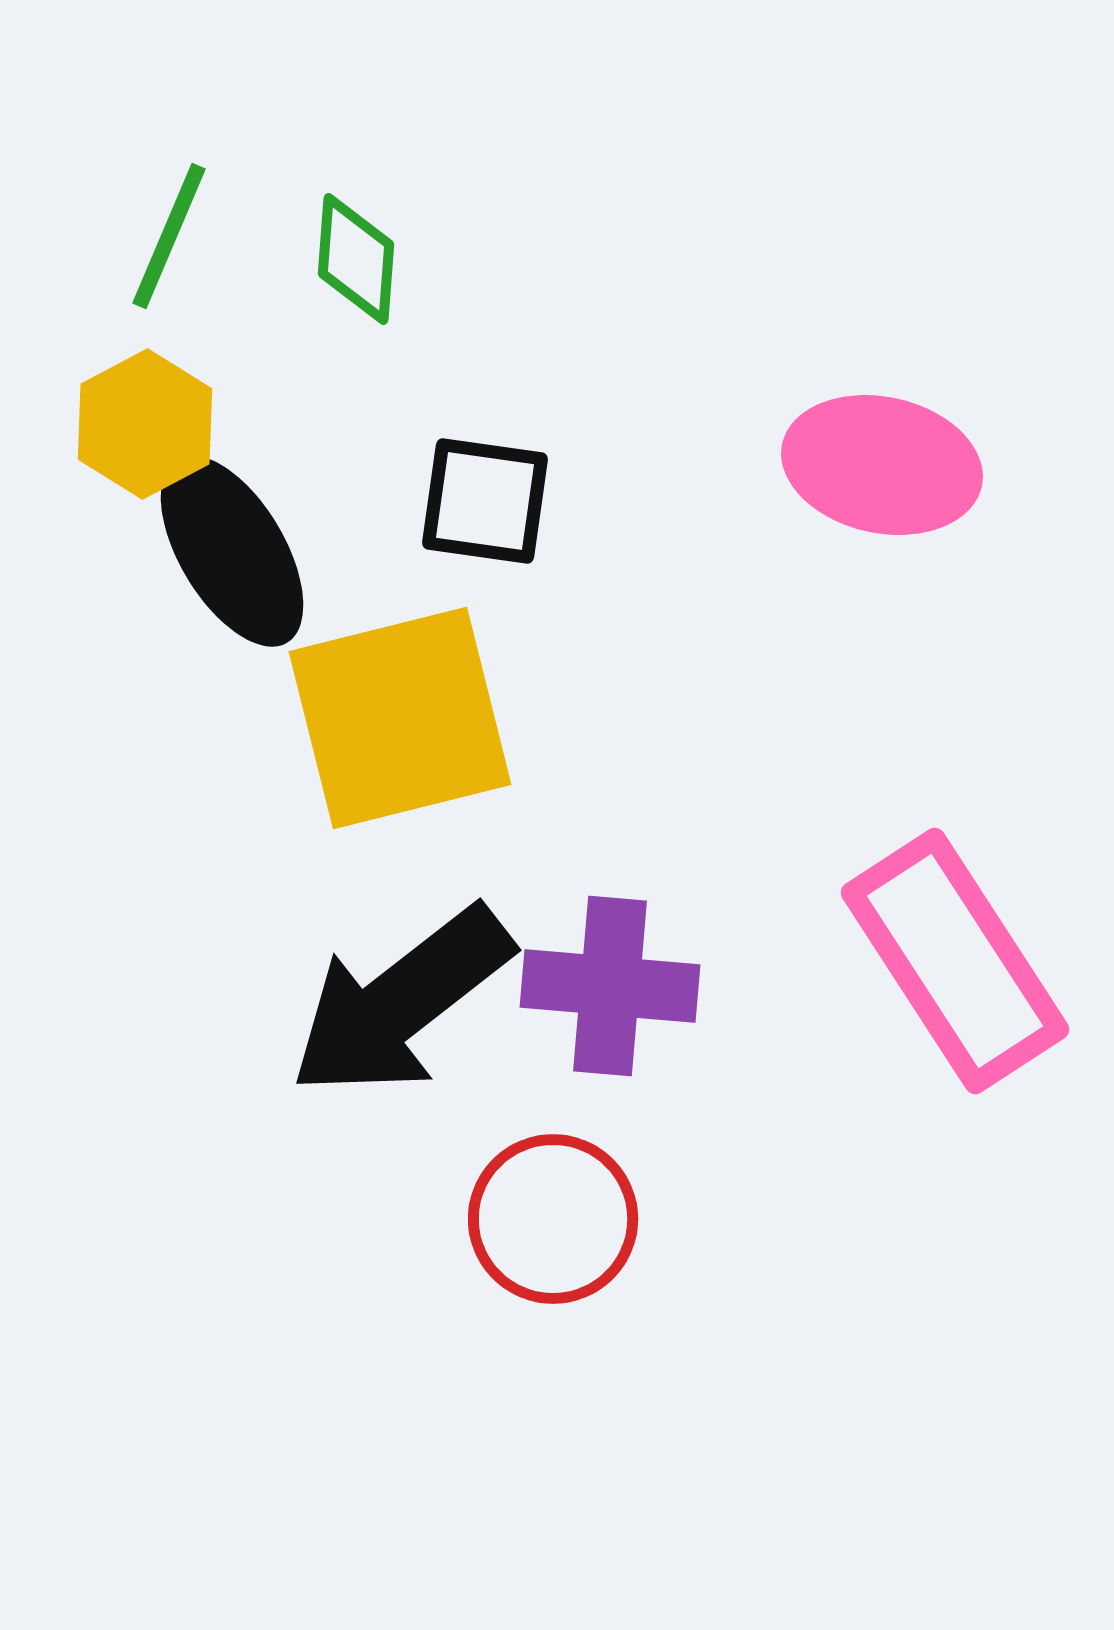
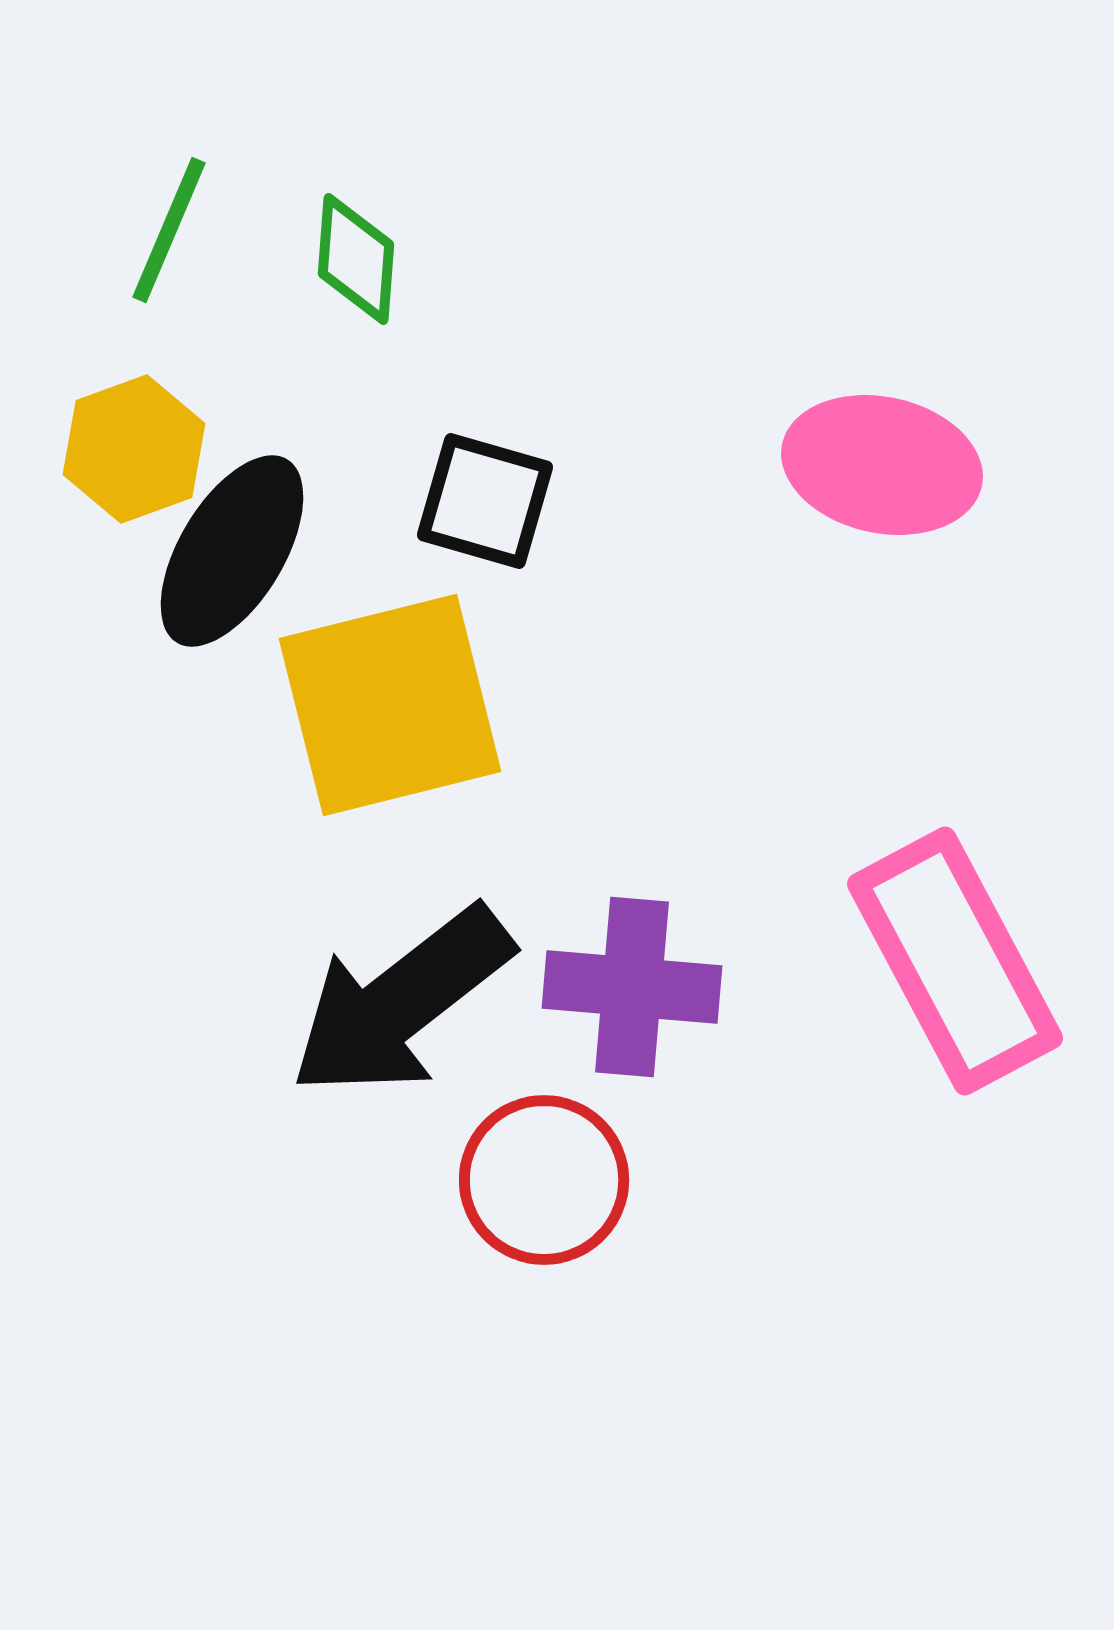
green line: moved 6 px up
yellow hexagon: moved 11 px left, 25 px down; rotated 8 degrees clockwise
black square: rotated 8 degrees clockwise
black ellipse: rotated 62 degrees clockwise
yellow square: moved 10 px left, 13 px up
pink rectangle: rotated 5 degrees clockwise
purple cross: moved 22 px right, 1 px down
red circle: moved 9 px left, 39 px up
